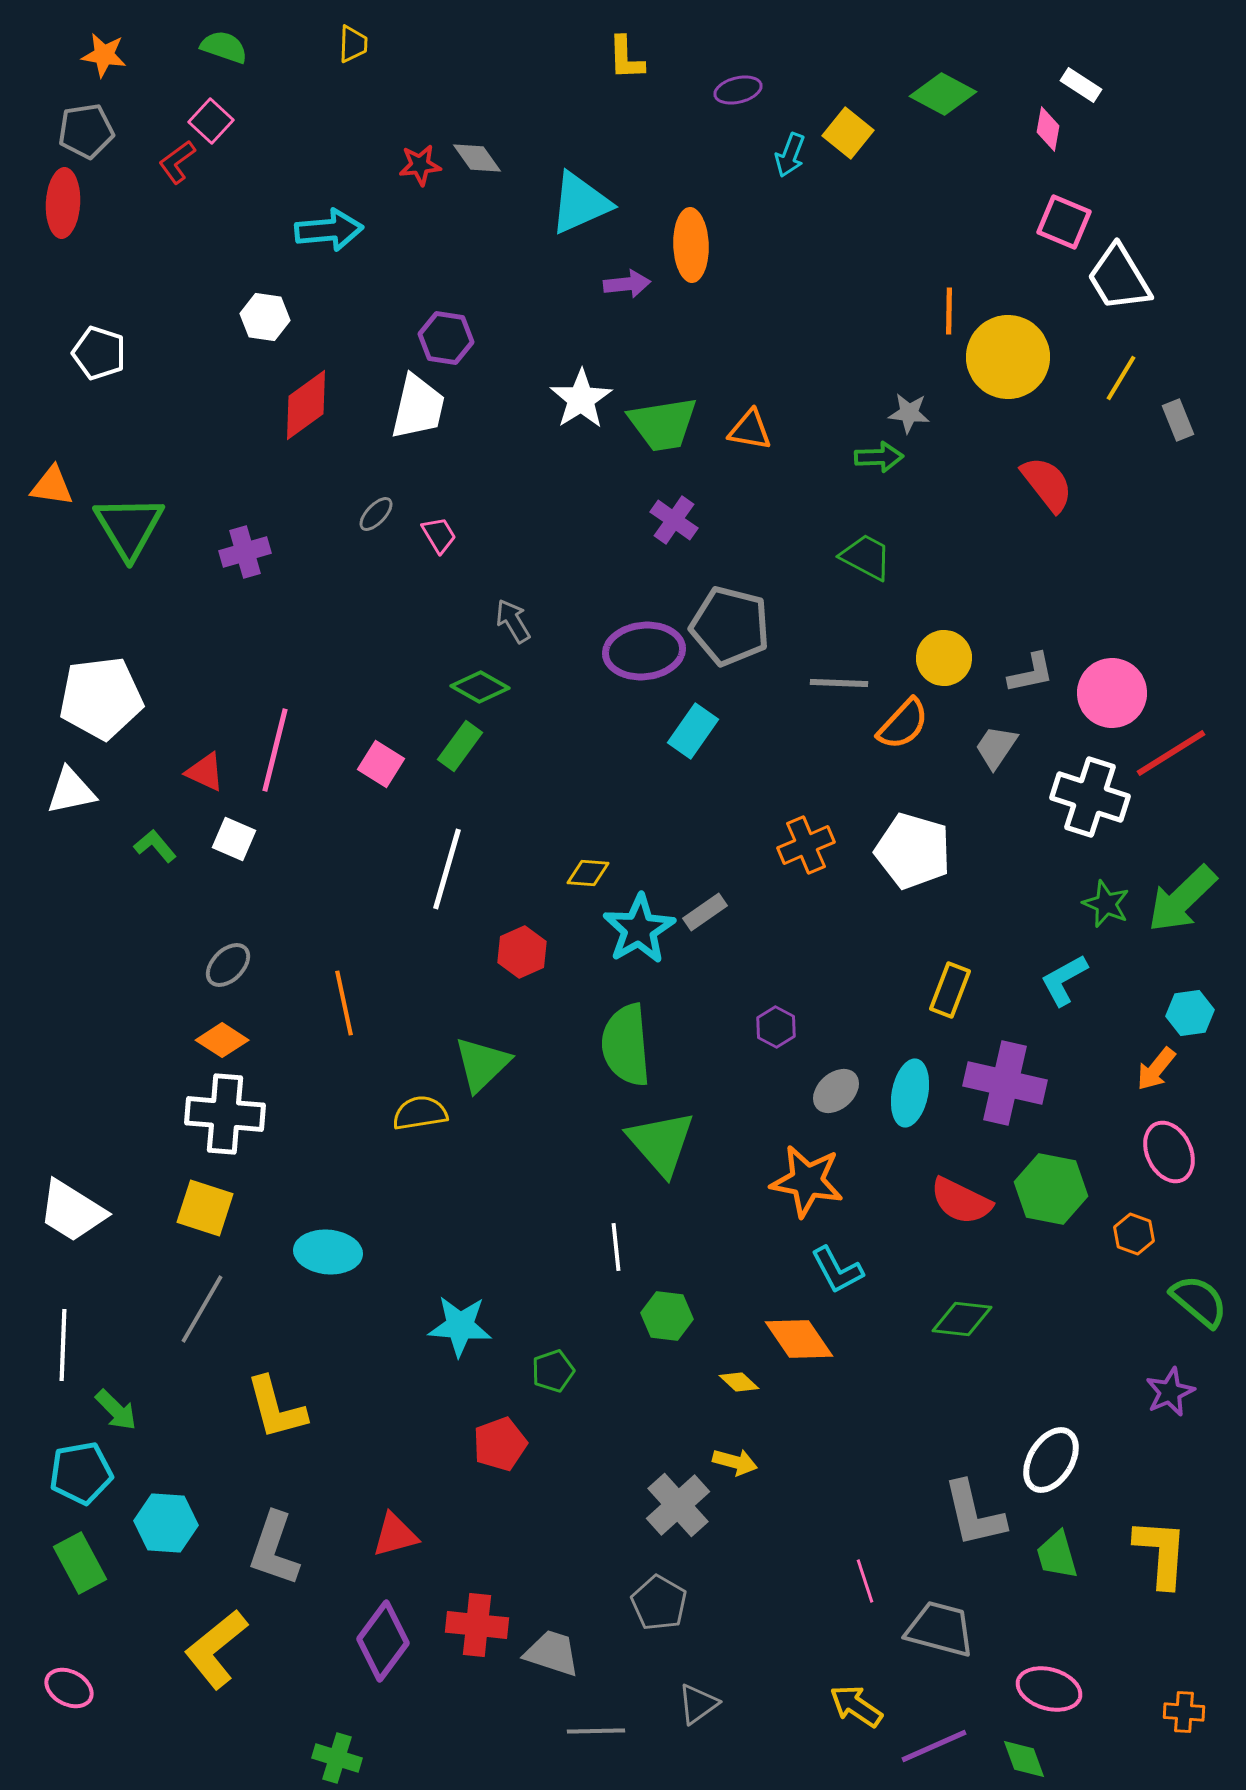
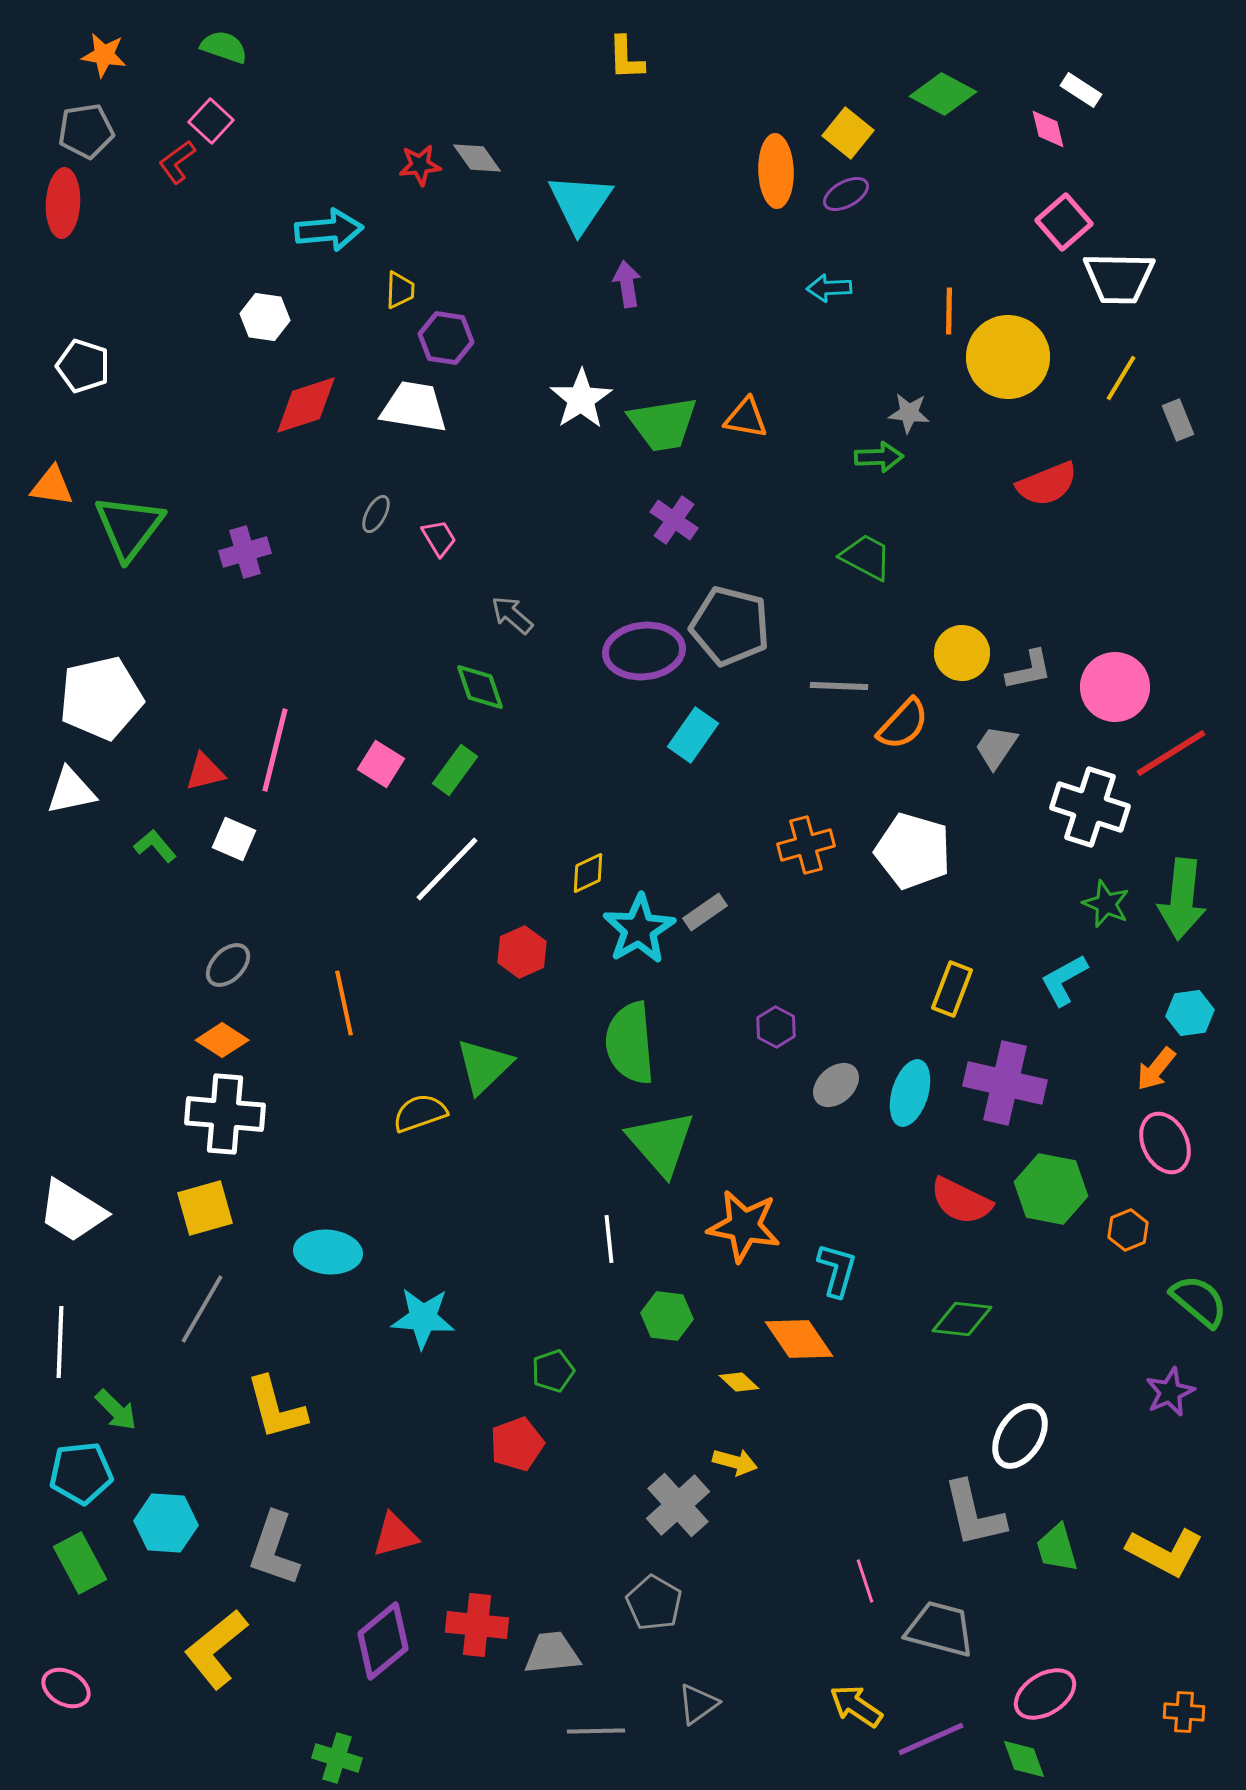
yellow trapezoid at (353, 44): moved 47 px right, 246 px down
white rectangle at (1081, 85): moved 5 px down
purple ellipse at (738, 90): moved 108 px right, 104 px down; rotated 15 degrees counterclockwise
pink diamond at (1048, 129): rotated 24 degrees counterclockwise
cyan arrow at (790, 155): moved 39 px right, 133 px down; rotated 66 degrees clockwise
cyan triangle at (580, 203): rotated 32 degrees counterclockwise
pink square at (1064, 222): rotated 26 degrees clockwise
orange ellipse at (691, 245): moved 85 px right, 74 px up
white trapezoid at (1119, 278): rotated 58 degrees counterclockwise
purple arrow at (627, 284): rotated 93 degrees counterclockwise
white pentagon at (99, 353): moved 16 px left, 13 px down
red diamond at (306, 405): rotated 18 degrees clockwise
white trapezoid at (418, 407): moved 4 px left; rotated 94 degrees counterclockwise
orange triangle at (750, 430): moved 4 px left, 12 px up
red semicircle at (1047, 484): rotated 106 degrees clockwise
gray ellipse at (376, 514): rotated 15 degrees counterclockwise
green triangle at (129, 527): rotated 8 degrees clockwise
pink trapezoid at (439, 535): moved 3 px down
gray arrow at (513, 621): moved 1 px left, 6 px up; rotated 18 degrees counterclockwise
yellow circle at (944, 658): moved 18 px right, 5 px up
gray L-shape at (1031, 673): moved 2 px left, 3 px up
gray line at (839, 683): moved 3 px down
green diamond at (480, 687): rotated 42 degrees clockwise
pink circle at (1112, 693): moved 3 px right, 6 px up
white pentagon at (101, 698): rotated 6 degrees counterclockwise
cyan rectangle at (693, 731): moved 4 px down
green rectangle at (460, 746): moved 5 px left, 24 px down
red triangle at (205, 772): rotated 39 degrees counterclockwise
white cross at (1090, 797): moved 10 px down
orange cross at (806, 845): rotated 8 degrees clockwise
white line at (447, 869): rotated 28 degrees clockwise
yellow diamond at (588, 873): rotated 30 degrees counterclockwise
green arrow at (1182, 899): rotated 40 degrees counterclockwise
yellow rectangle at (950, 990): moved 2 px right, 1 px up
green semicircle at (626, 1045): moved 4 px right, 2 px up
green triangle at (482, 1064): moved 2 px right, 2 px down
gray ellipse at (836, 1091): moved 6 px up
cyan ellipse at (910, 1093): rotated 6 degrees clockwise
yellow semicircle at (420, 1113): rotated 10 degrees counterclockwise
pink ellipse at (1169, 1152): moved 4 px left, 9 px up
orange star at (807, 1181): moved 63 px left, 45 px down
yellow square at (205, 1208): rotated 34 degrees counterclockwise
orange hexagon at (1134, 1234): moved 6 px left, 4 px up; rotated 18 degrees clockwise
white line at (616, 1247): moved 7 px left, 8 px up
cyan L-shape at (837, 1270): rotated 136 degrees counterclockwise
cyan star at (460, 1326): moved 37 px left, 8 px up
white line at (63, 1345): moved 3 px left, 3 px up
red pentagon at (500, 1444): moved 17 px right
white ellipse at (1051, 1460): moved 31 px left, 24 px up
cyan pentagon at (81, 1473): rotated 4 degrees clockwise
yellow L-shape at (1161, 1553): moved 4 px right, 1 px up; rotated 114 degrees clockwise
green trapezoid at (1057, 1555): moved 7 px up
gray pentagon at (659, 1603): moved 5 px left
purple diamond at (383, 1641): rotated 14 degrees clockwise
gray trapezoid at (552, 1653): rotated 24 degrees counterclockwise
pink ellipse at (69, 1688): moved 3 px left
pink ellipse at (1049, 1689): moved 4 px left, 5 px down; rotated 48 degrees counterclockwise
purple line at (934, 1746): moved 3 px left, 7 px up
